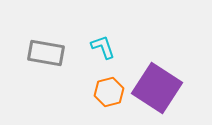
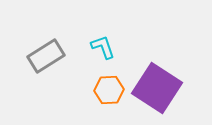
gray rectangle: moved 3 px down; rotated 42 degrees counterclockwise
orange hexagon: moved 2 px up; rotated 12 degrees clockwise
